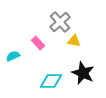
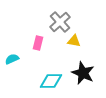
pink rectangle: rotated 56 degrees clockwise
cyan semicircle: moved 1 px left, 3 px down
